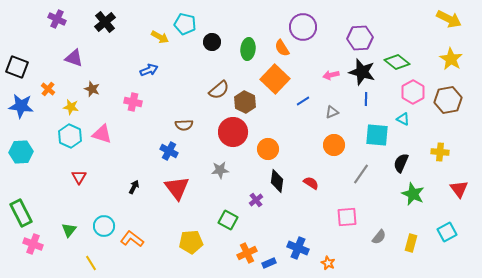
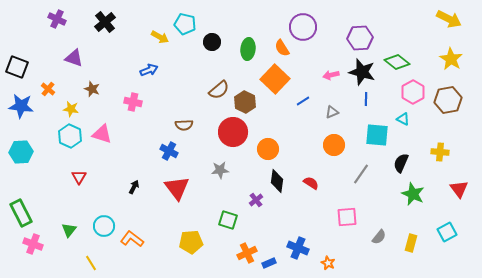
yellow star at (71, 107): moved 2 px down
green square at (228, 220): rotated 12 degrees counterclockwise
